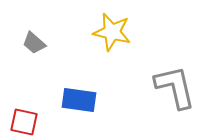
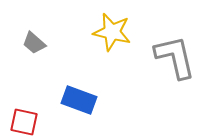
gray L-shape: moved 30 px up
blue rectangle: rotated 12 degrees clockwise
